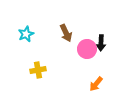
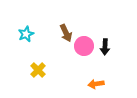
black arrow: moved 4 px right, 4 px down
pink circle: moved 3 px left, 3 px up
yellow cross: rotated 35 degrees counterclockwise
orange arrow: rotated 42 degrees clockwise
